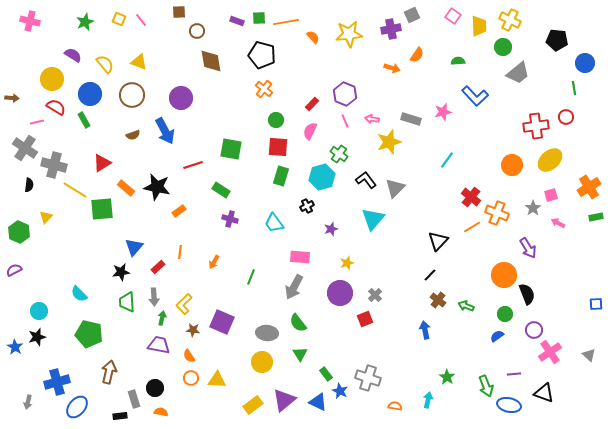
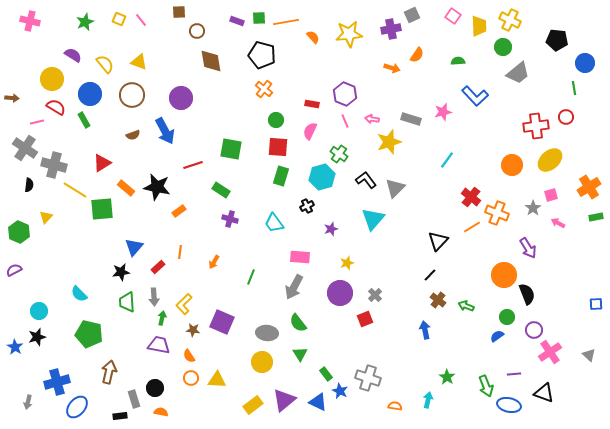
red rectangle at (312, 104): rotated 56 degrees clockwise
green circle at (505, 314): moved 2 px right, 3 px down
